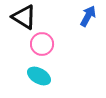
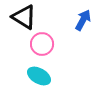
blue arrow: moved 5 px left, 4 px down
